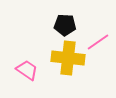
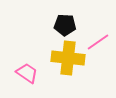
pink trapezoid: moved 3 px down
